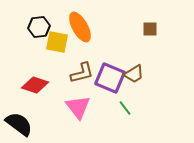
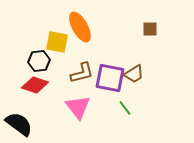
black hexagon: moved 34 px down
purple square: rotated 12 degrees counterclockwise
